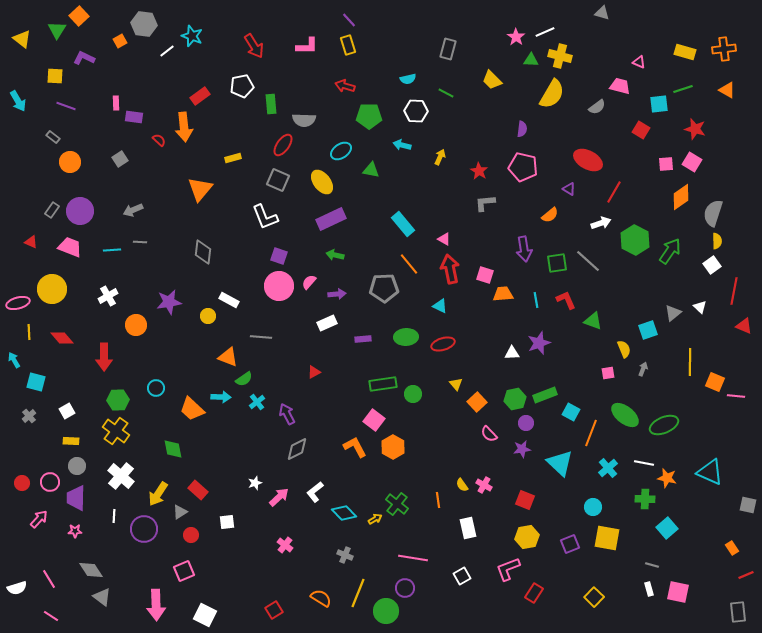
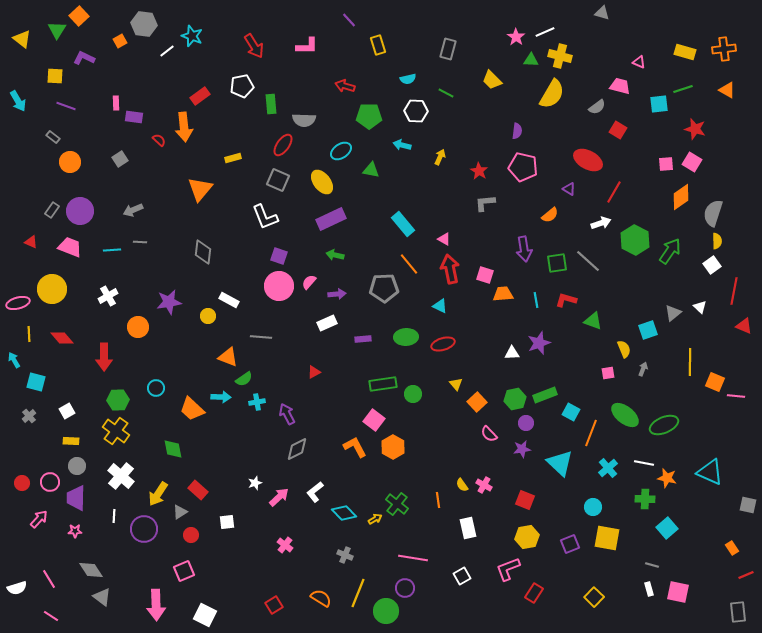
yellow rectangle at (348, 45): moved 30 px right
purple semicircle at (522, 129): moved 5 px left, 2 px down
red square at (641, 130): moved 23 px left
red L-shape at (566, 300): rotated 50 degrees counterclockwise
orange circle at (136, 325): moved 2 px right, 2 px down
yellow line at (29, 332): moved 2 px down
cyan cross at (257, 402): rotated 28 degrees clockwise
red square at (274, 610): moved 5 px up
